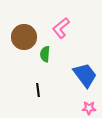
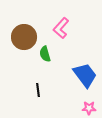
pink L-shape: rotated 10 degrees counterclockwise
green semicircle: rotated 21 degrees counterclockwise
